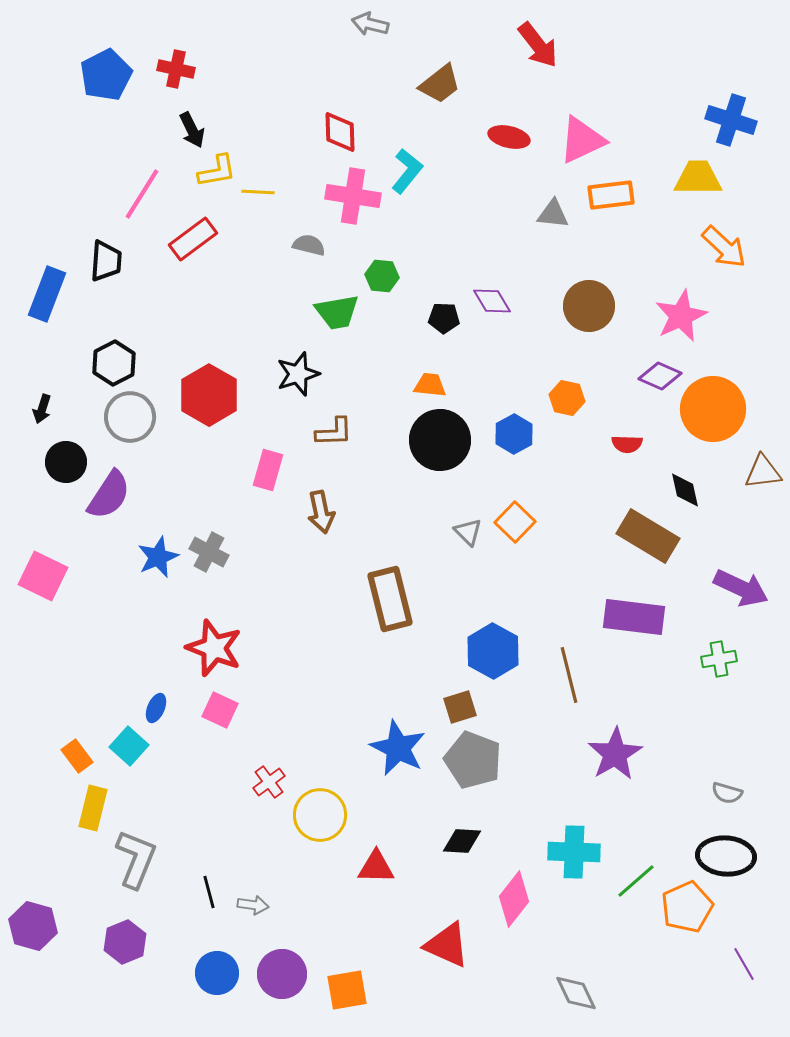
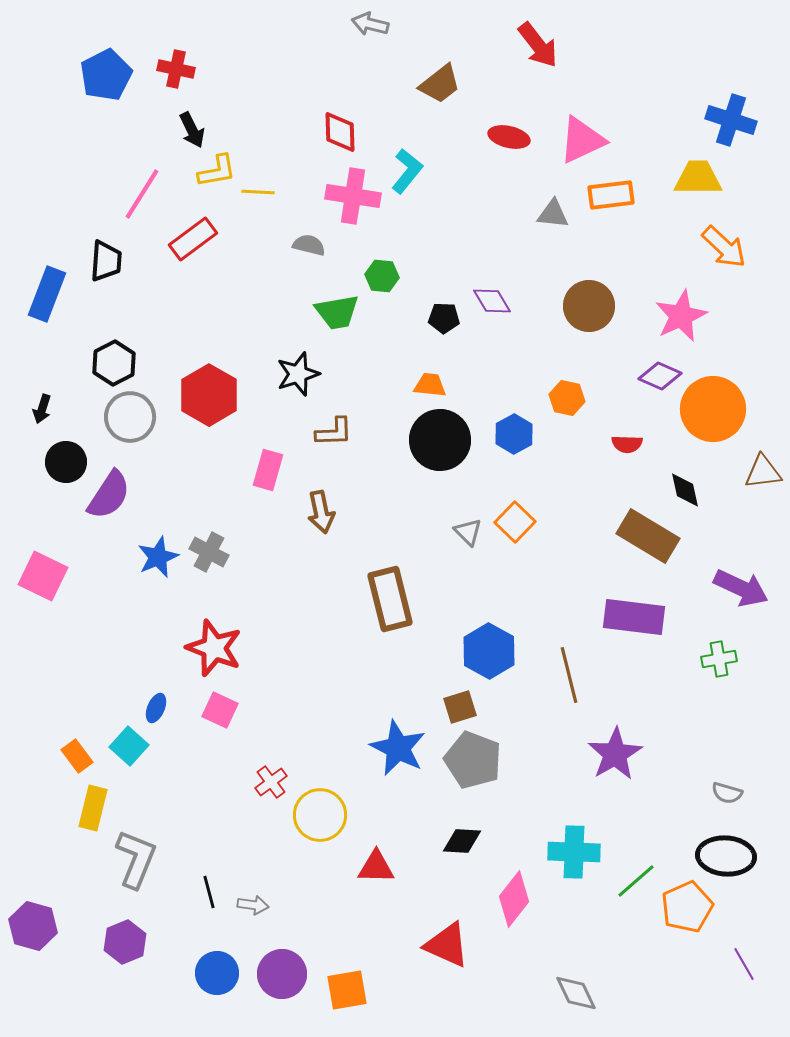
blue hexagon at (493, 651): moved 4 px left
red cross at (269, 782): moved 2 px right
